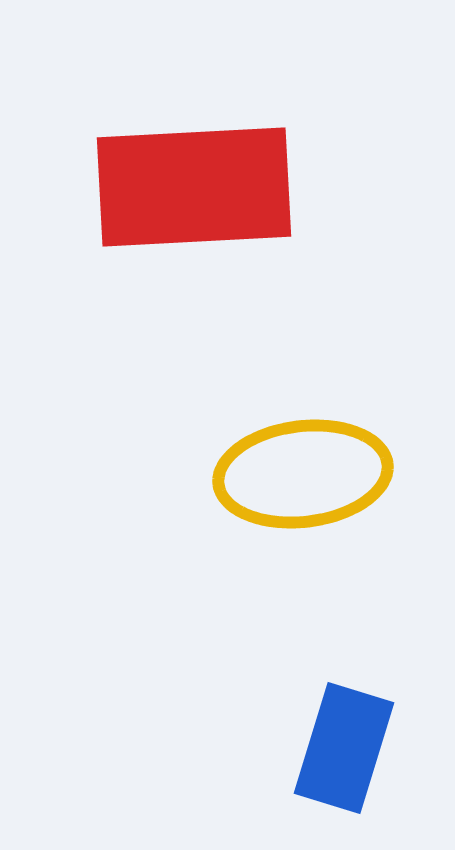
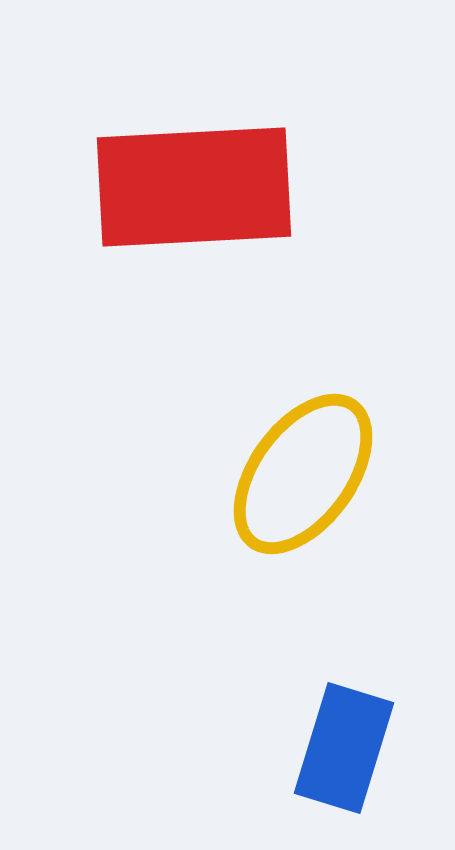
yellow ellipse: rotated 47 degrees counterclockwise
